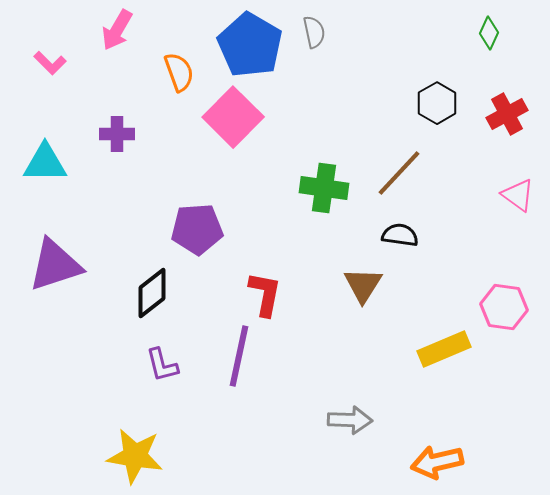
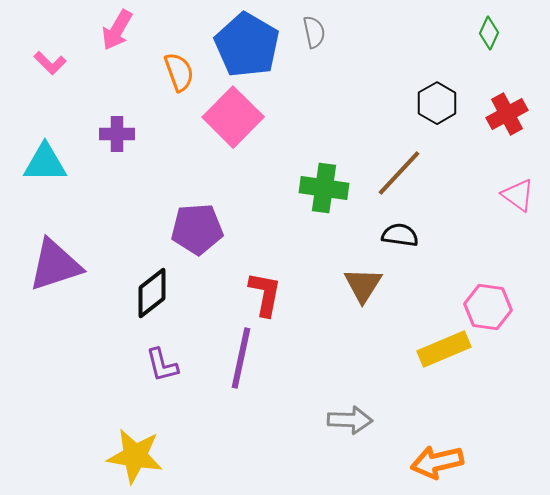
blue pentagon: moved 3 px left
pink hexagon: moved 16 px left
purple line: moved 2 px right, 2 px down
